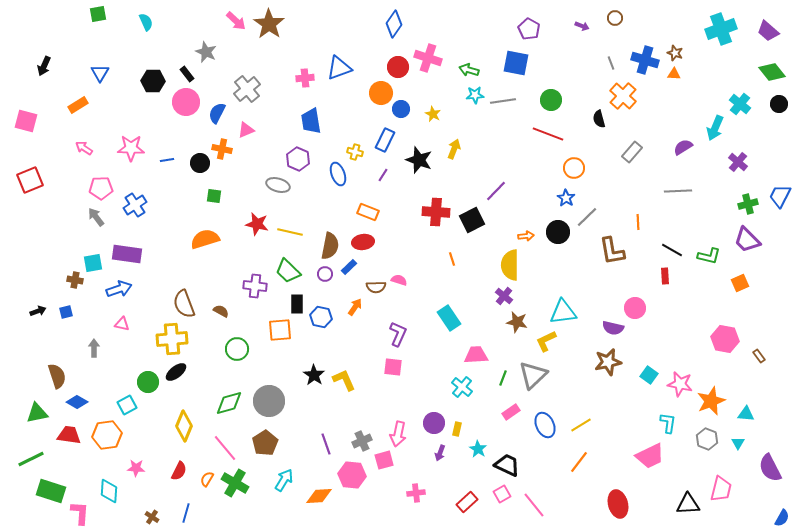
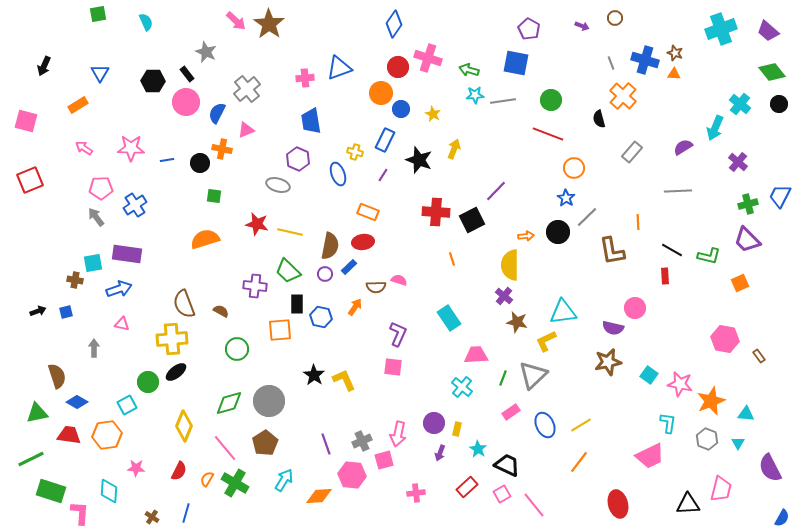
red rectangle at (467, 502): moved 15 px up
